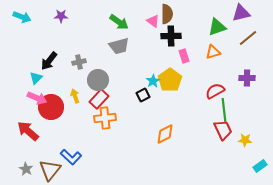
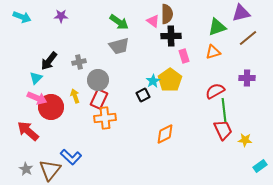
red rectangle: rotated 18 degrees counterclockwise
